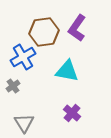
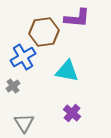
purple L-shape: moved 10 px up; rotated 120 degrees counterclockwise
